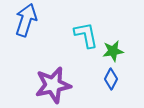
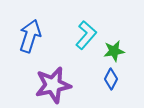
blue arrow: moved 4 px right, 16 px down
cyan L-shape: rotated 52 degrees clockwise
green star: moved 1 px right
